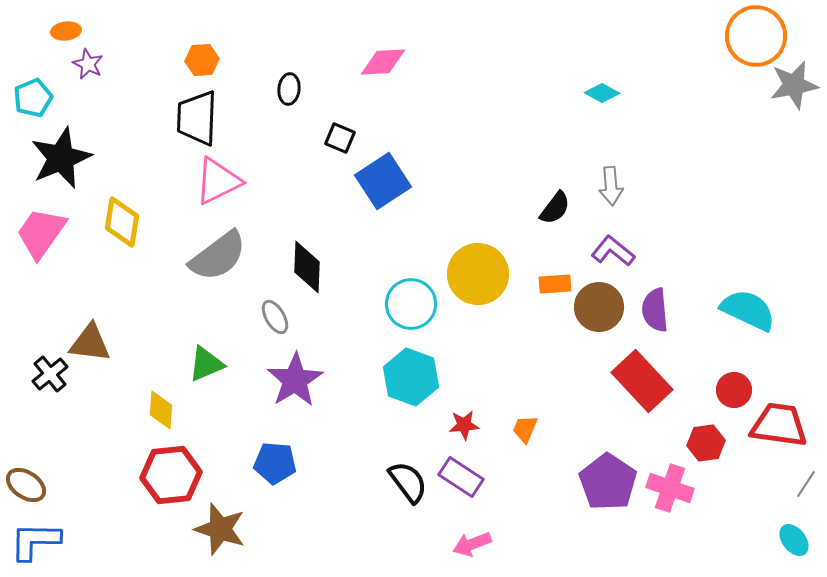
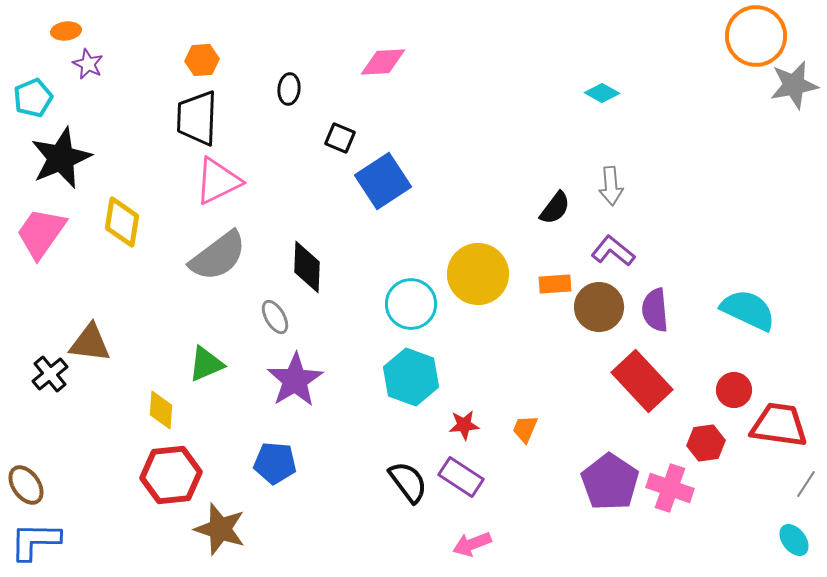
purple pentagon at (608, 482): moved 2 px right
brown ellipse at (26, 485): rotated 21 degrees clockwise
